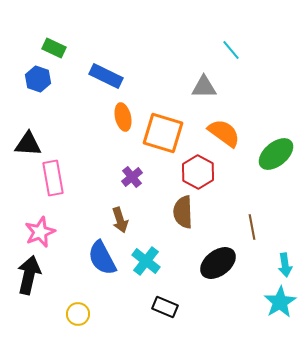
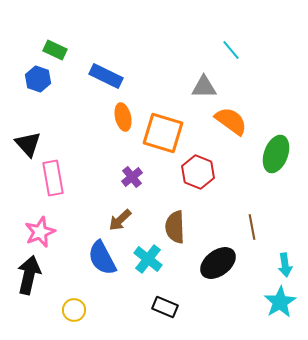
green rectangle: moved 1 px right, 2 px down
orange semicircle: moved 7 px right, 12 px up
black triangle: rotated 44 degrees clockwise
green ellipse: rotated 30 degrees counterclockwise
red hexagon: rotated 8 degrees counterclockwise
brown semicircle: moved 8 px left, 15 px down
brown arrow: rotated 65 degrees clockwise
cyan cross: moved 2 px right, 2 px up
yellow circle: moved 4 px left, 4 px up
